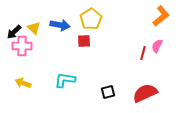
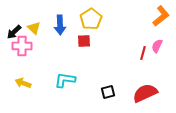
blue arrow: rotated 78 degrees clockwise
